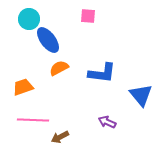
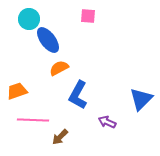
blue L-shape: moved 24 px left, 22 px down; rotated 112 degrees clockwise
orange trapezoid: moved 6 px left, 4 px down
blue triangle: moved 4 px down; rotated 25 degrees clockwise
brown arrow: rotated 18 degrees counterclockwise
